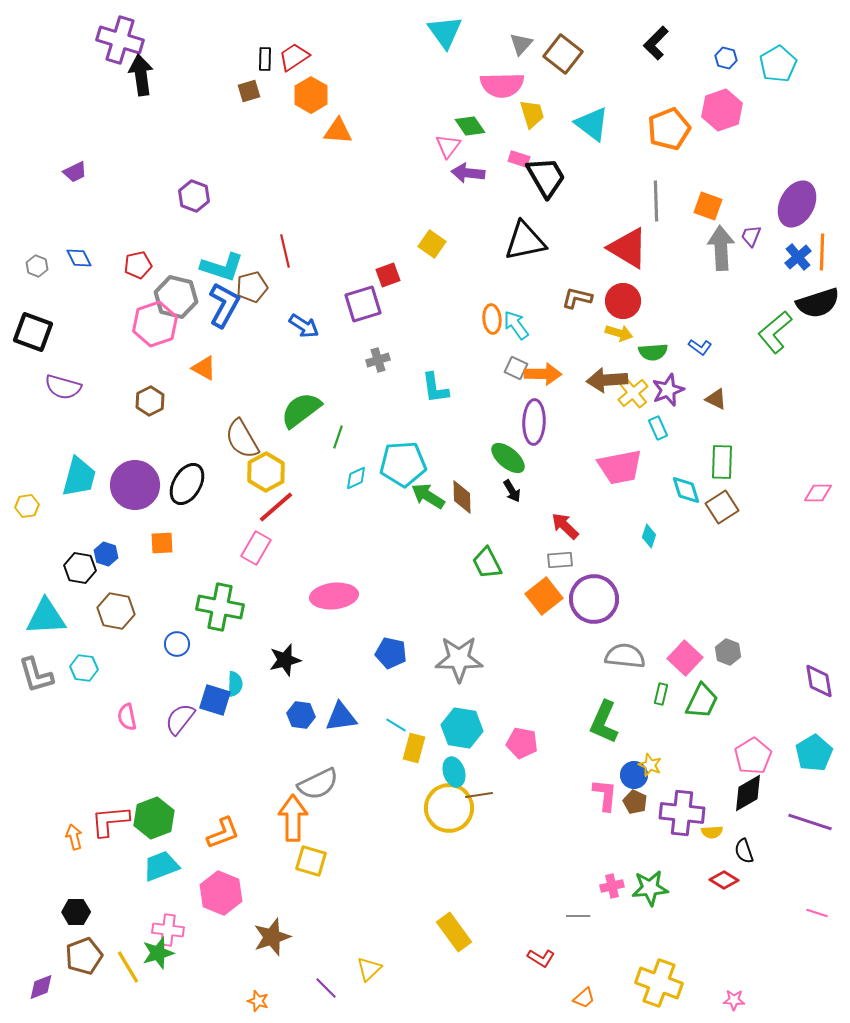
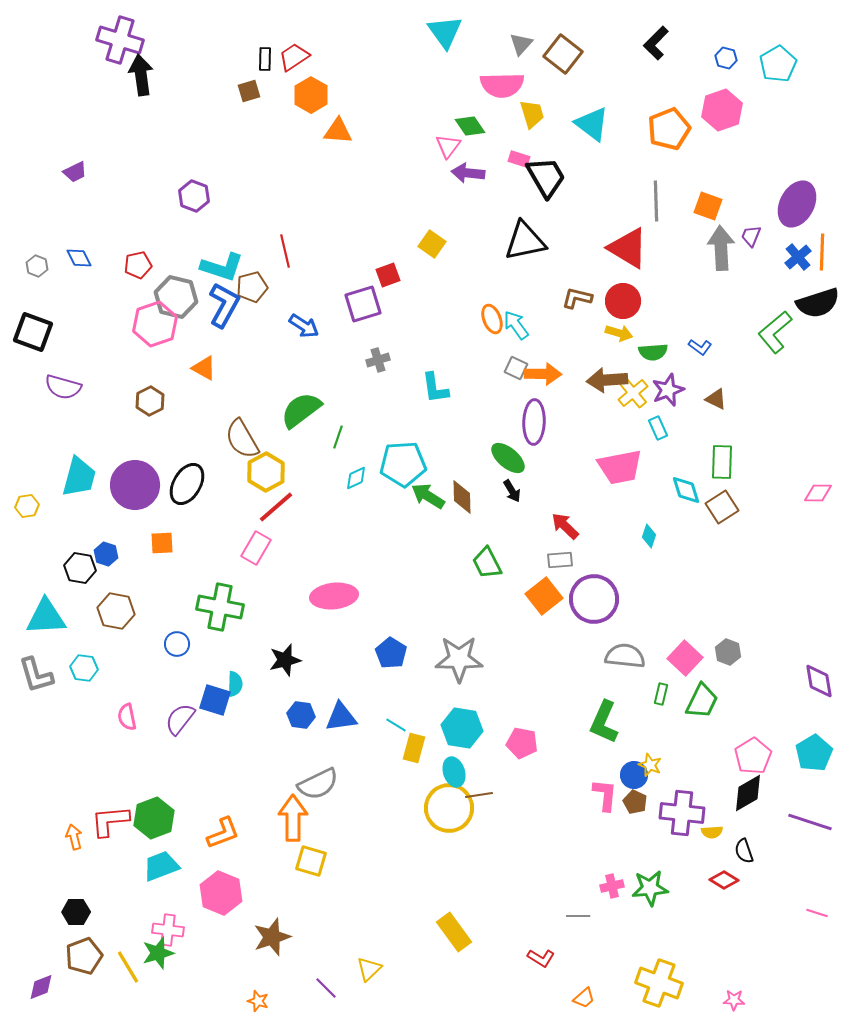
orange ellipse at (492, 319): rotated 16 degrees counterclockwise
blue pentagon at (391, 653): rotated 20 degrees clockwise
